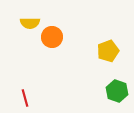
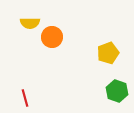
yellow pentagon: moved 2 px down
